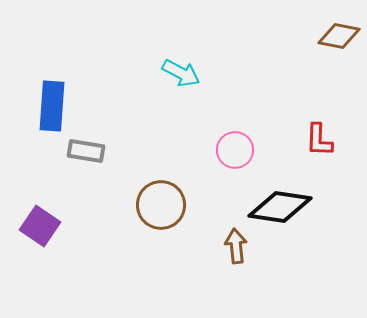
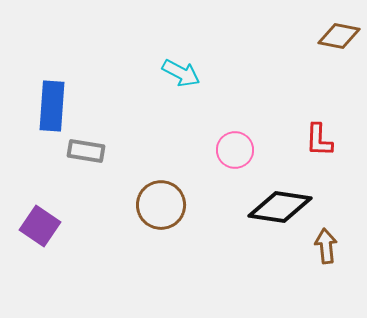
brown arrow: moved 90 px right
